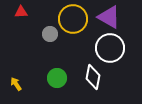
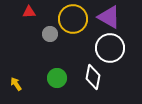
red triangle: moved 8 px right
